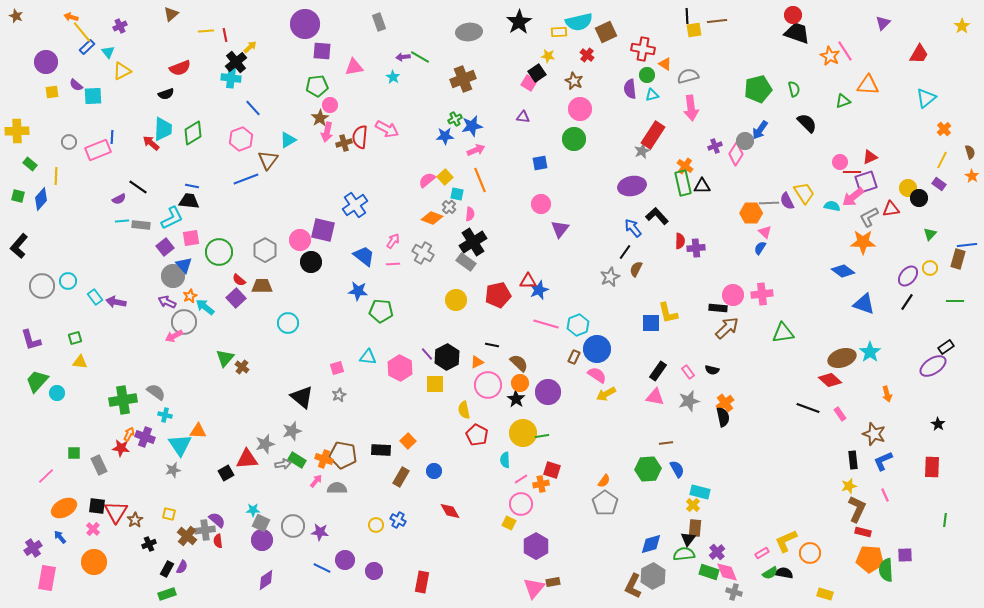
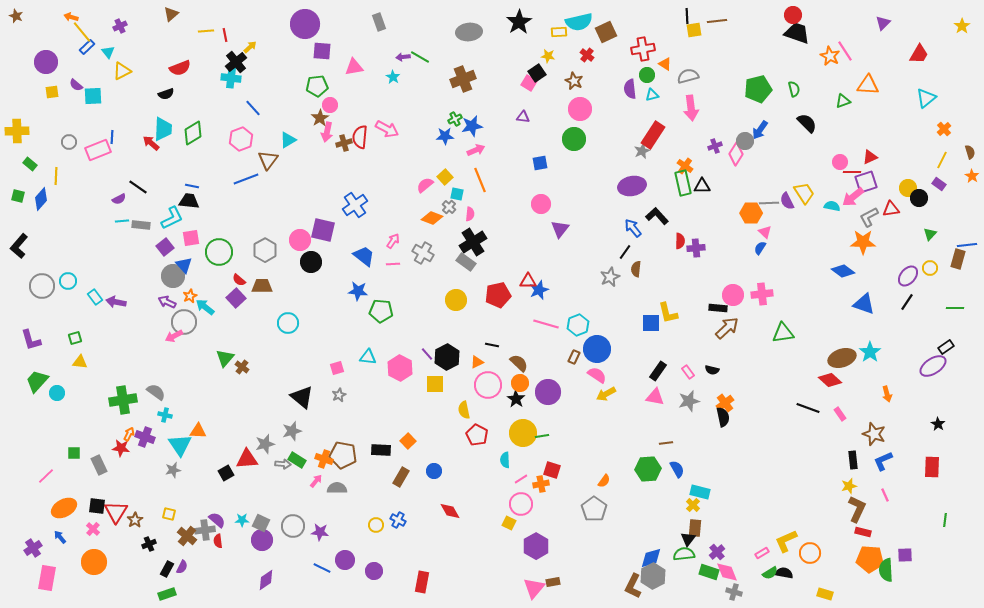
red cross at (643, 49): rotated 20 degrees counterclockwise
pink semicircle at (427, 180): moved 2 px left, 5 px down
brown semicircle at (636, 269): rotated 21 degrees counterclockwise
green line at (955, 301): moved 7 px down
gray arrow at (283, 464): rotated 14 degrees clockwise
gray pentagon at (605, 503): moved 11 px left, 6 px down
cyan star at (253, 510): moved 11 px left, 10 px down
blue diamond at (651, 544): moved 14 px down
